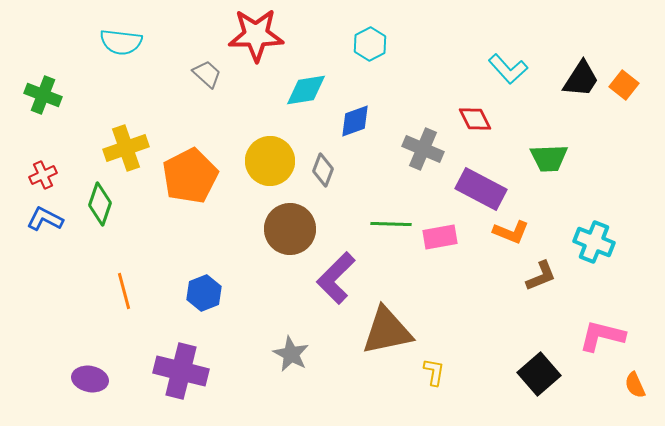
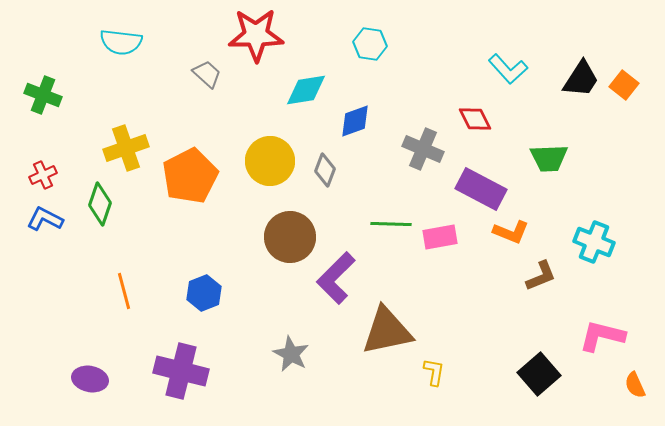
cyan hexagon: rotated 24 degrees counterclockwise
gray diamond: moved 2 px right
brown circle: moved 8 px down
